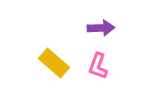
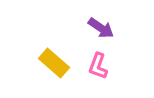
purple arrow: rotated 36 degrees clockwise
